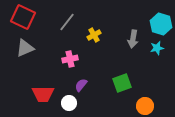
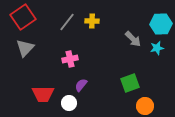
red square: rotated 30 degrees clockwise
cyan hexagon: rotated 20 degrees counterclockwise
yellow cross: moved 2 px left, 14 px up; rotated 32 degrees clockwise
gray arrow: rotated 54 degrees counterclockwise
gray triangle: rotated 24 degrees counterclockwise
green square: moved 8 px right
